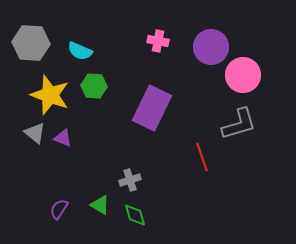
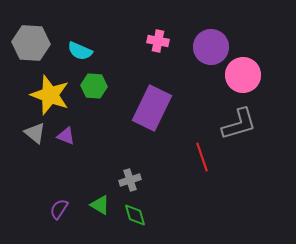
purple triangle: moved 3 px right, 2 px up
